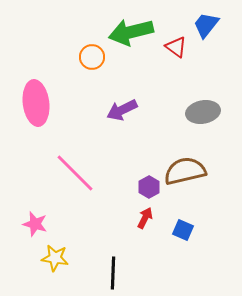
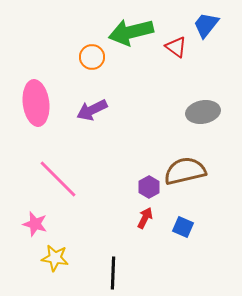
purple arrow: moved 30 px left
pink line: moved 17 px left, 6 px down
blue square: moved 3 px up
